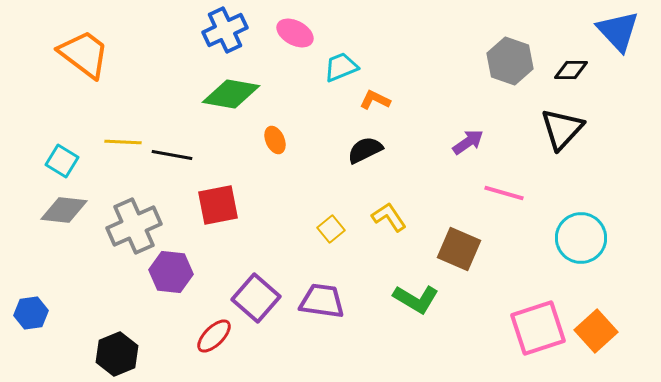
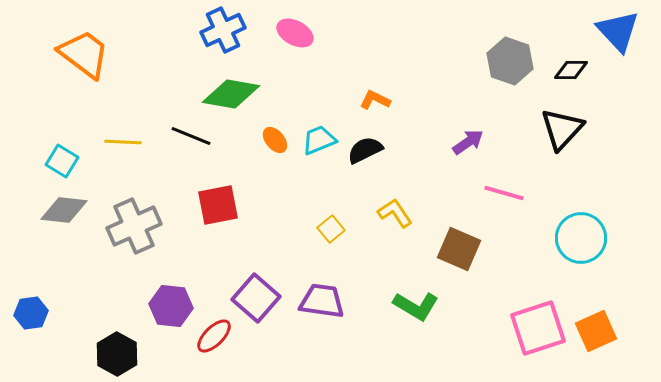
blue cross: moved 2 px left
cyan trapezoid: moved 22 px left, 73 px down
orange ellipse: rotated 16 degrees counterclockwise
black line: moved 19 px right, 19 px up; rotated 12 degrees clockwise
yellow L-shape: moved 6 px right, 4 px up
purple hexagon: moved 34 px down
green L-shape: moved 7 px down
orange square: rotated 18 degrees clockwise
black hexagon: rotated 9 degrees counterclockwise
